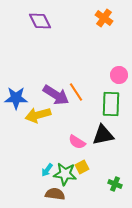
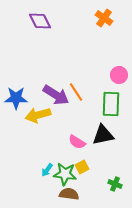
brown semicircle: moved 14 px right
